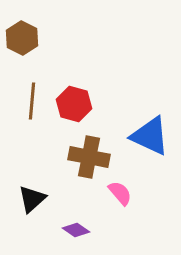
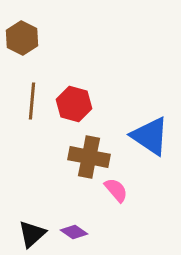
blue triangle: rotated 9 degrees clockwise
pink semicircle: moved 4 px left, 3 px up
black triangle: moved 35 px down
purple diamond: moved 2 px left, 2 px down
